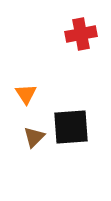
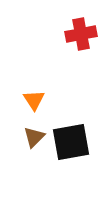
orange triangle: moved 8 px right, 6 px down
black square: moved 15 px down; rotated 6 degrees counterclockwise
